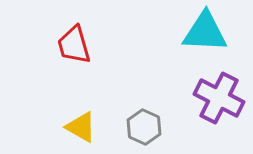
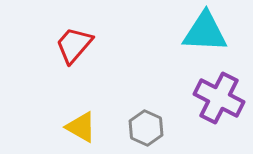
red trapezoid: rotated 57 degrees clockwise
gray hexagon: moved 2 px right, 1 px down
